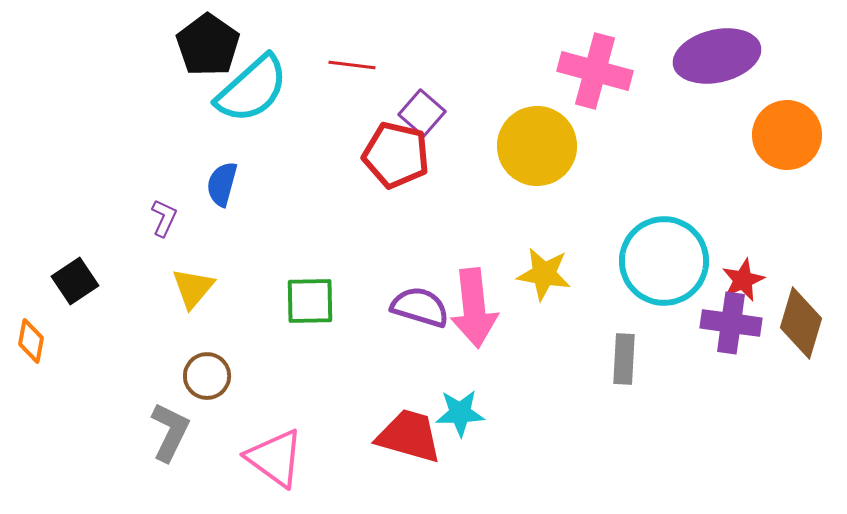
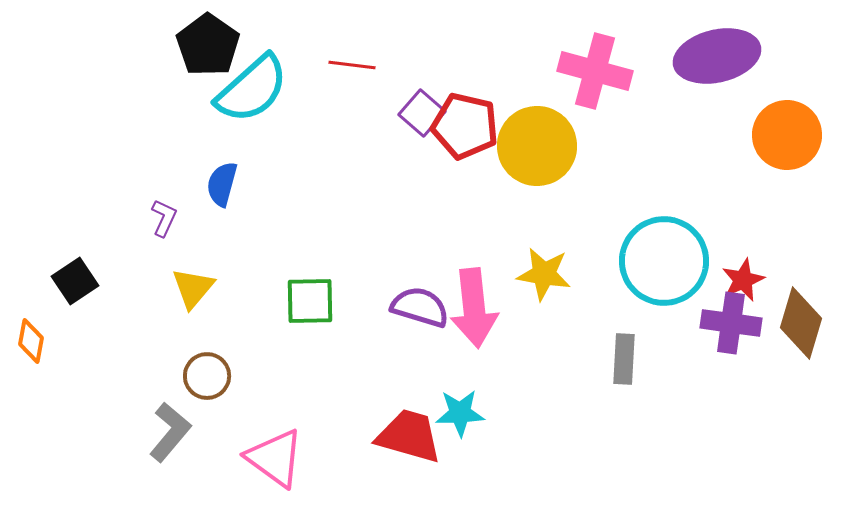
red pentagon: moved 69 px right, 29 px up
gray L-shape: rotated 14 degrees clockwise
